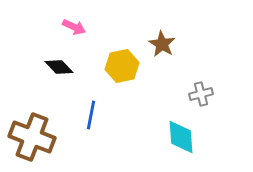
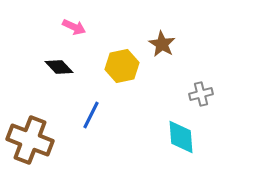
blue line: rotated 16 degrees clockwise
brown cross: moved 2 px left, 3 px down
